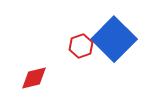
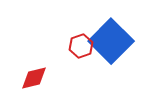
blue square: moved 3 px left, 2 px down
